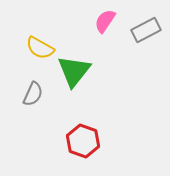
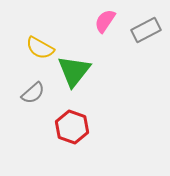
gray semicircle: moved 1 px up; rotated 25 degrees clockwise
red hexagon: moved 11 px left, 14 px up
